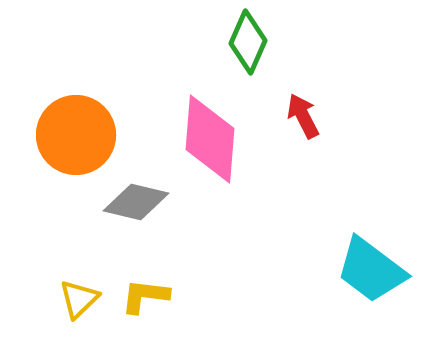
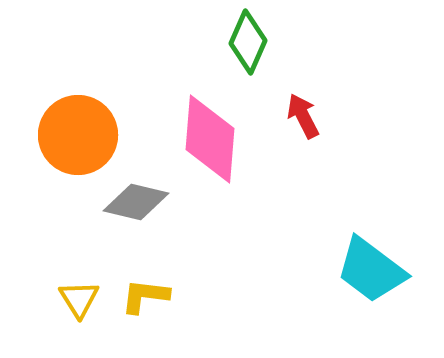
orange circle: moved 2 px right
yellow triangle: rotated 18 degrees counterclockwise
